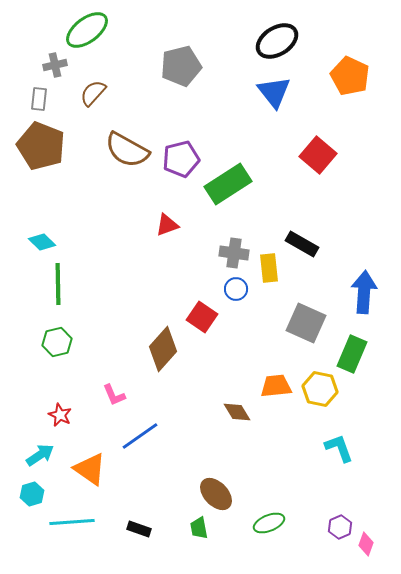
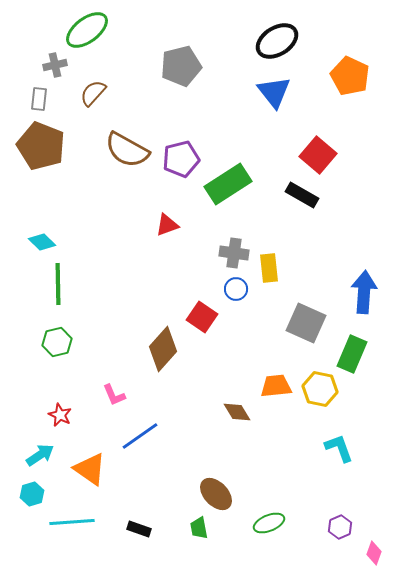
black rectangle at (302, 244): moved 49 px up
pink diamond at (366, 544): moved 8 px right, 9 px down
